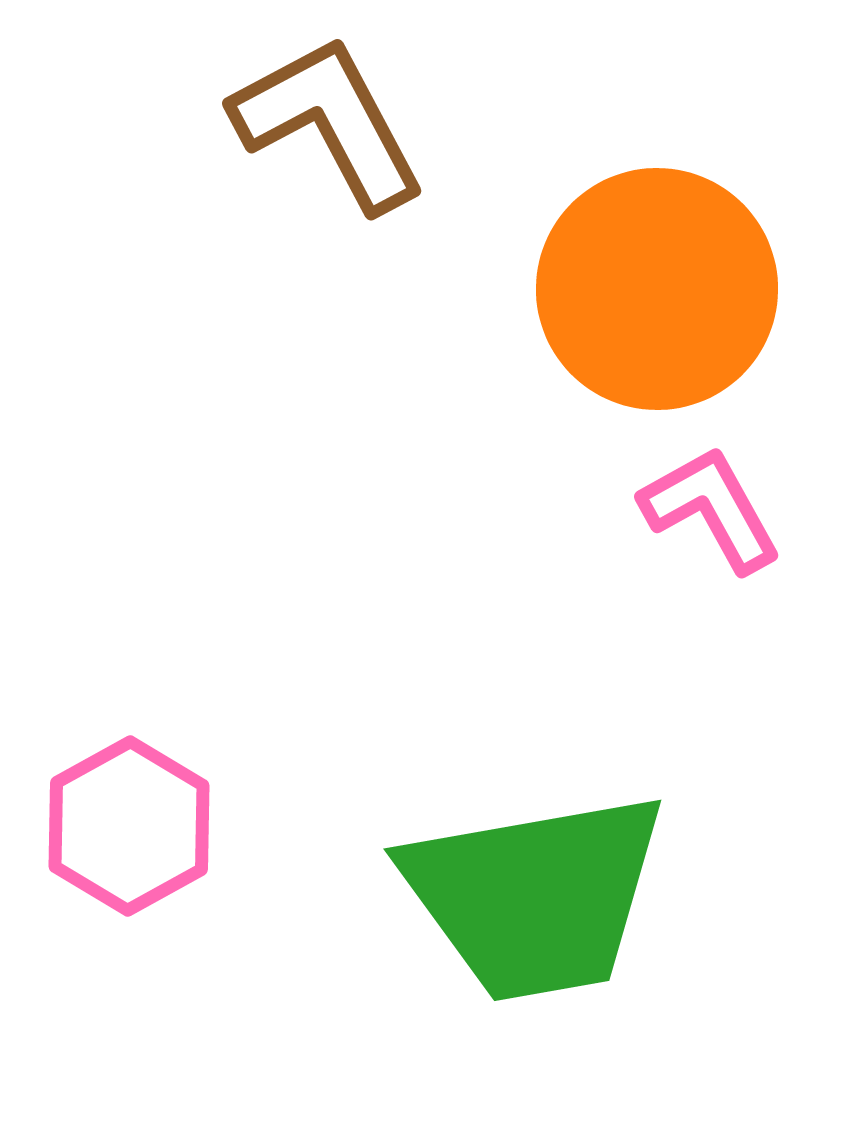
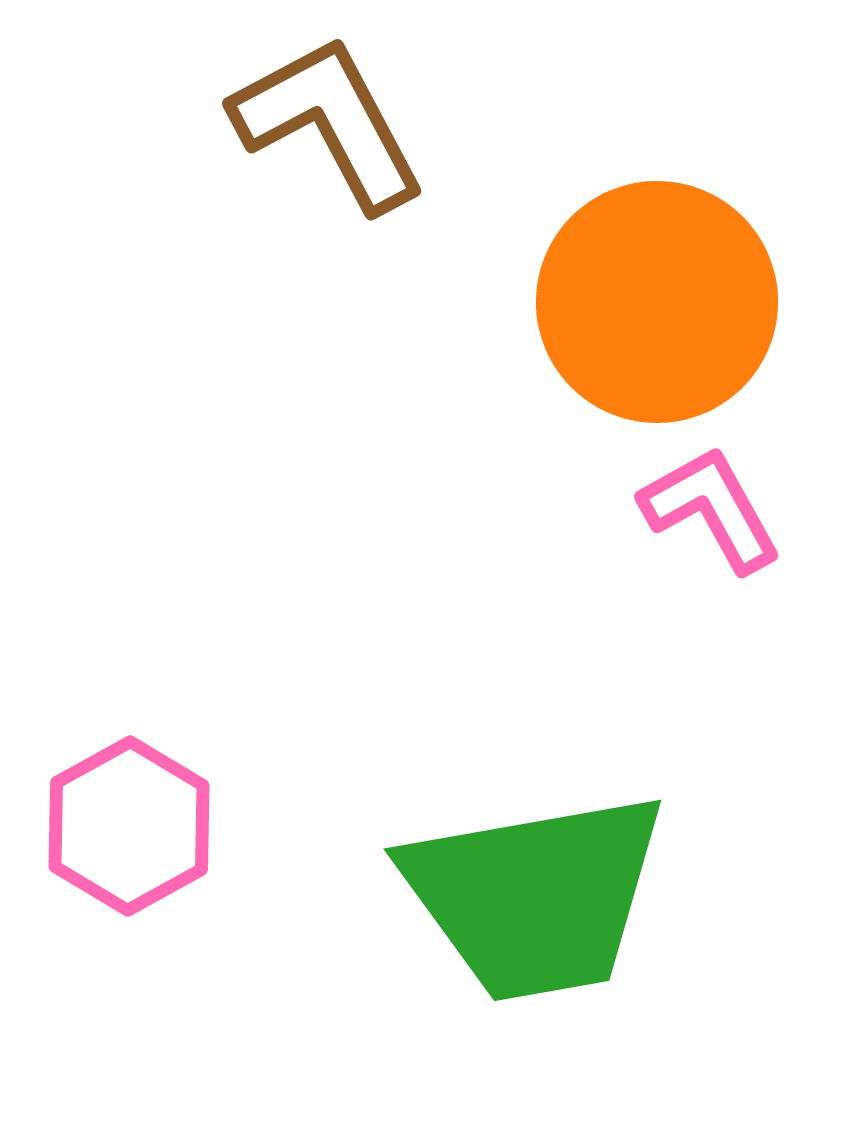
orange circle: moved 13 px down
